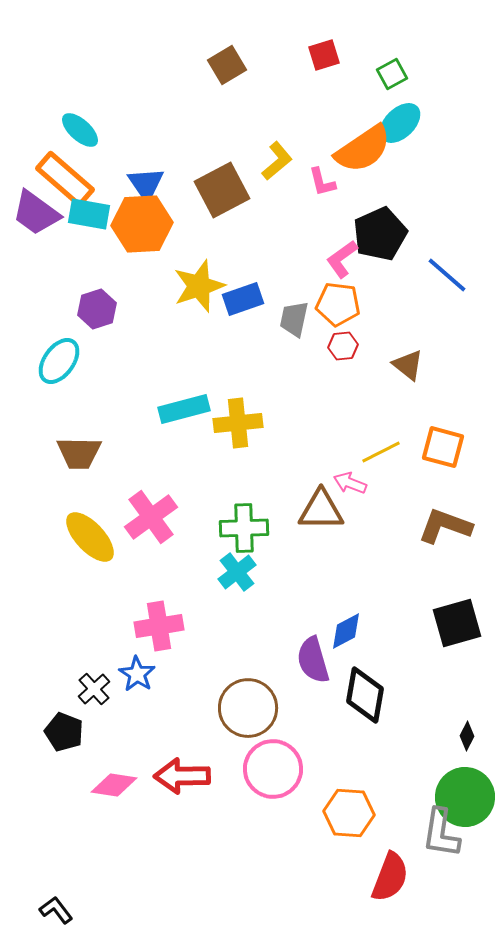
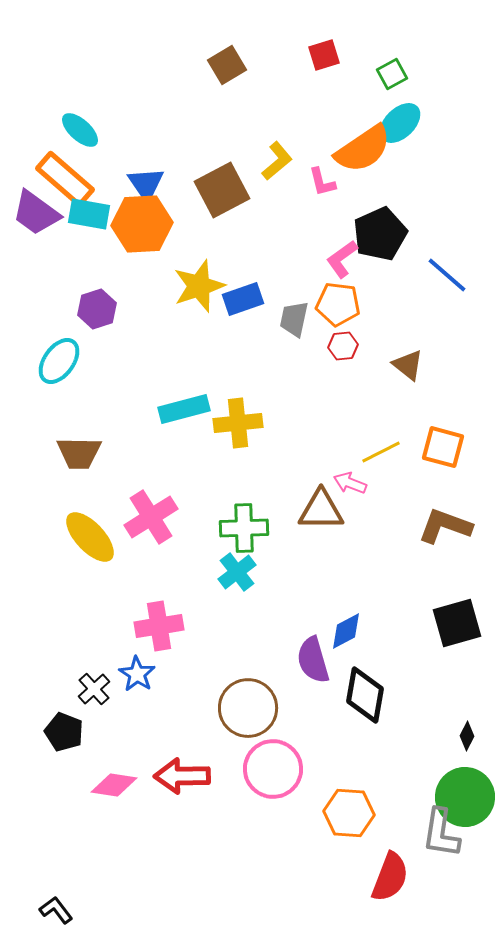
pink cross at (151, 517): rotated 4 degrees clockwise
